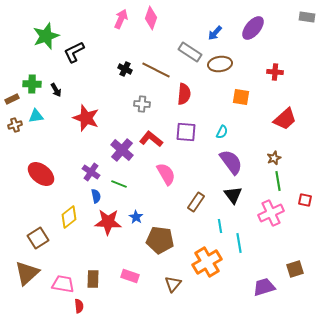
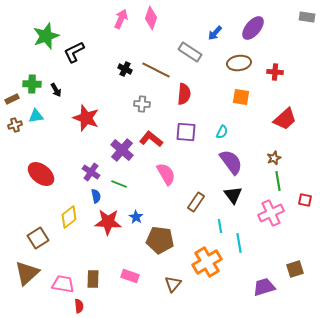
brown ellipse at (220, 64): moved 19 px right, 1 px up
